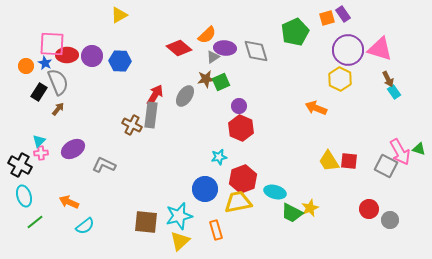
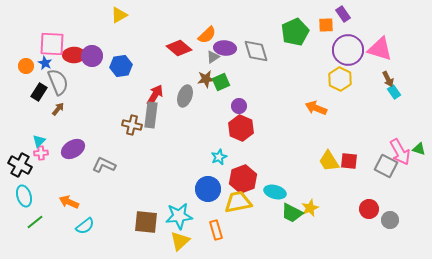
orange square at (327, 18): moved 1 px left, 7 px down; rotated 14 degrees clockwise
red ellipse at (67, 55): moved 7 px right
blue hexagon at (120, 61): moved 1 px right, 5 px down; rotated 10 degrees counterclockwise
gray ellipse at (185, 96): rotated 15 degrees counterclockwise
brown cross at (132, 125): rotated 12 degrees counterclockwise
cyan star at (219, 157): rotated 14 degrees counterclockwise
blue circle at (205, 189): moved 3 px right
cyan star at (179, 216): rotated 8 degrees clockwise
